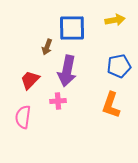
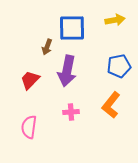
pink cross: moved 13 px right, 11 px down
orange L-shape: rotated 20 degrees clockwise
pink semicircle: moved 6 px right, 10 px down
